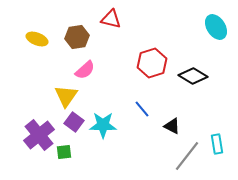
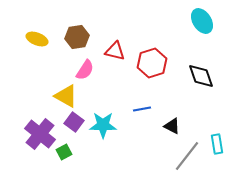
red triangle: moved 4 px right, 32 px down
cyan ellipse: moved 14 px left, 6 px up
pink semicircle: rotated 15 degrees counterclockwise
black diamond: moved 8 px right; rotated 40 degrees clockwise
yellow triangle: rotated 35 degrees counterclockwise
blue line: rotated 60 degrees counterclockwise
purple cross: moved 1 px right, 1 px up; rotated 12 degrees counterclockwise
green square: rotated 21 degrees counterclockwise
